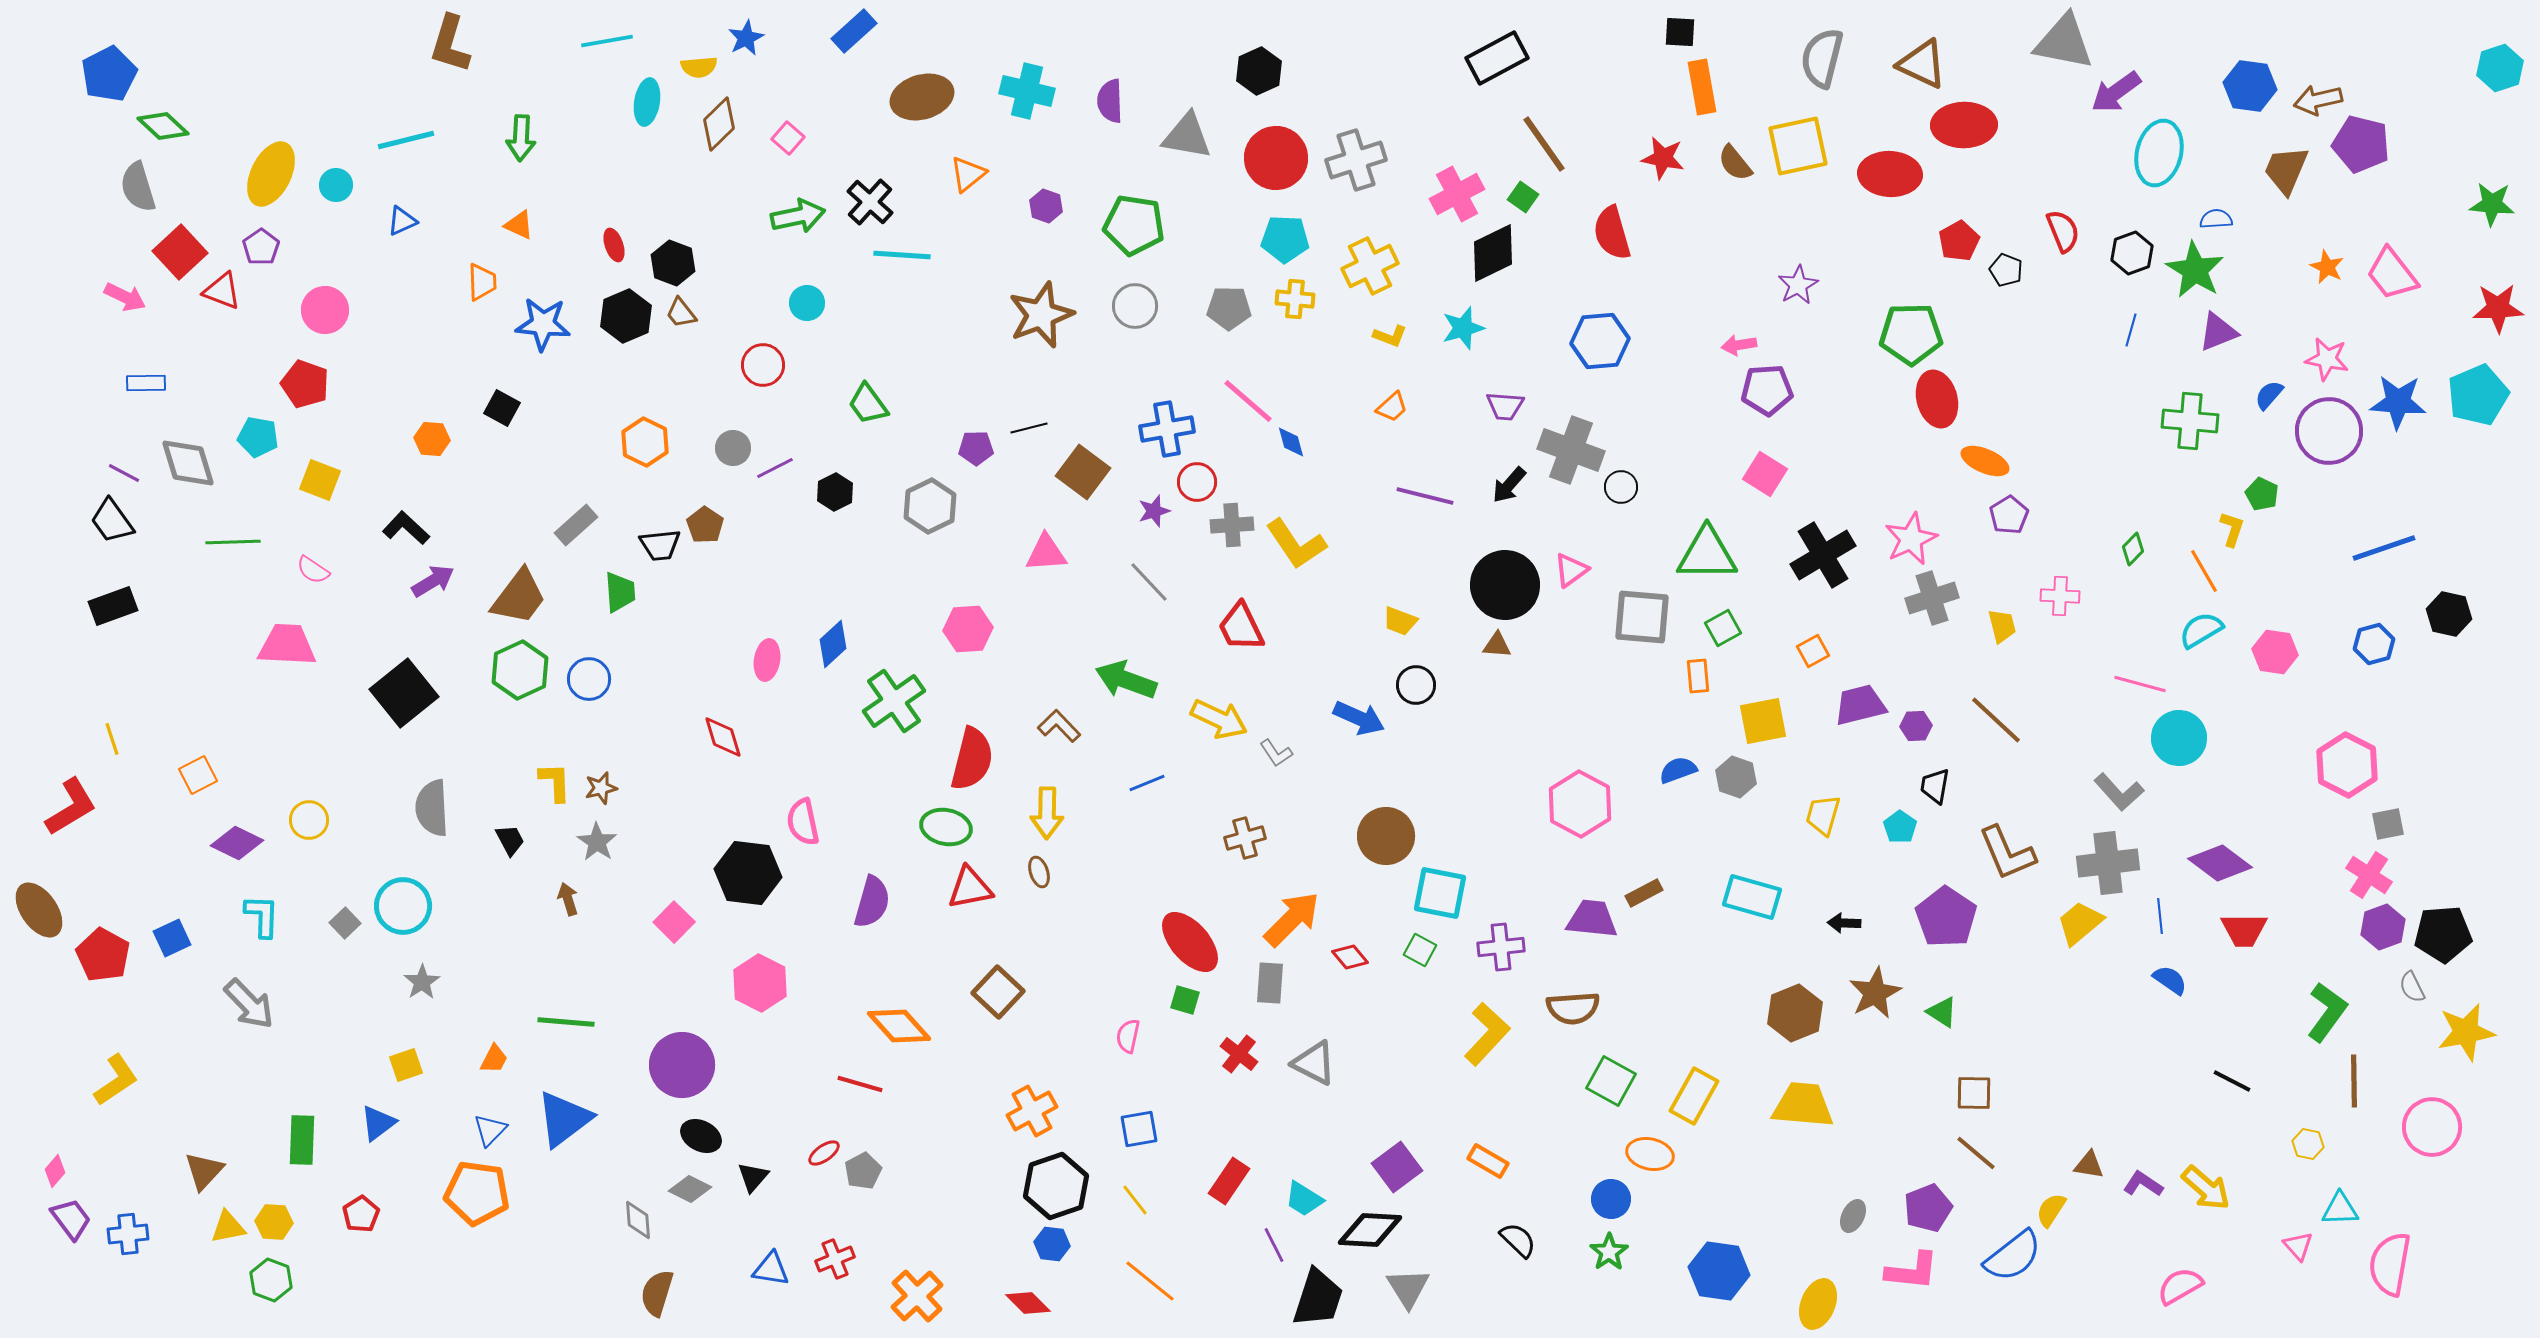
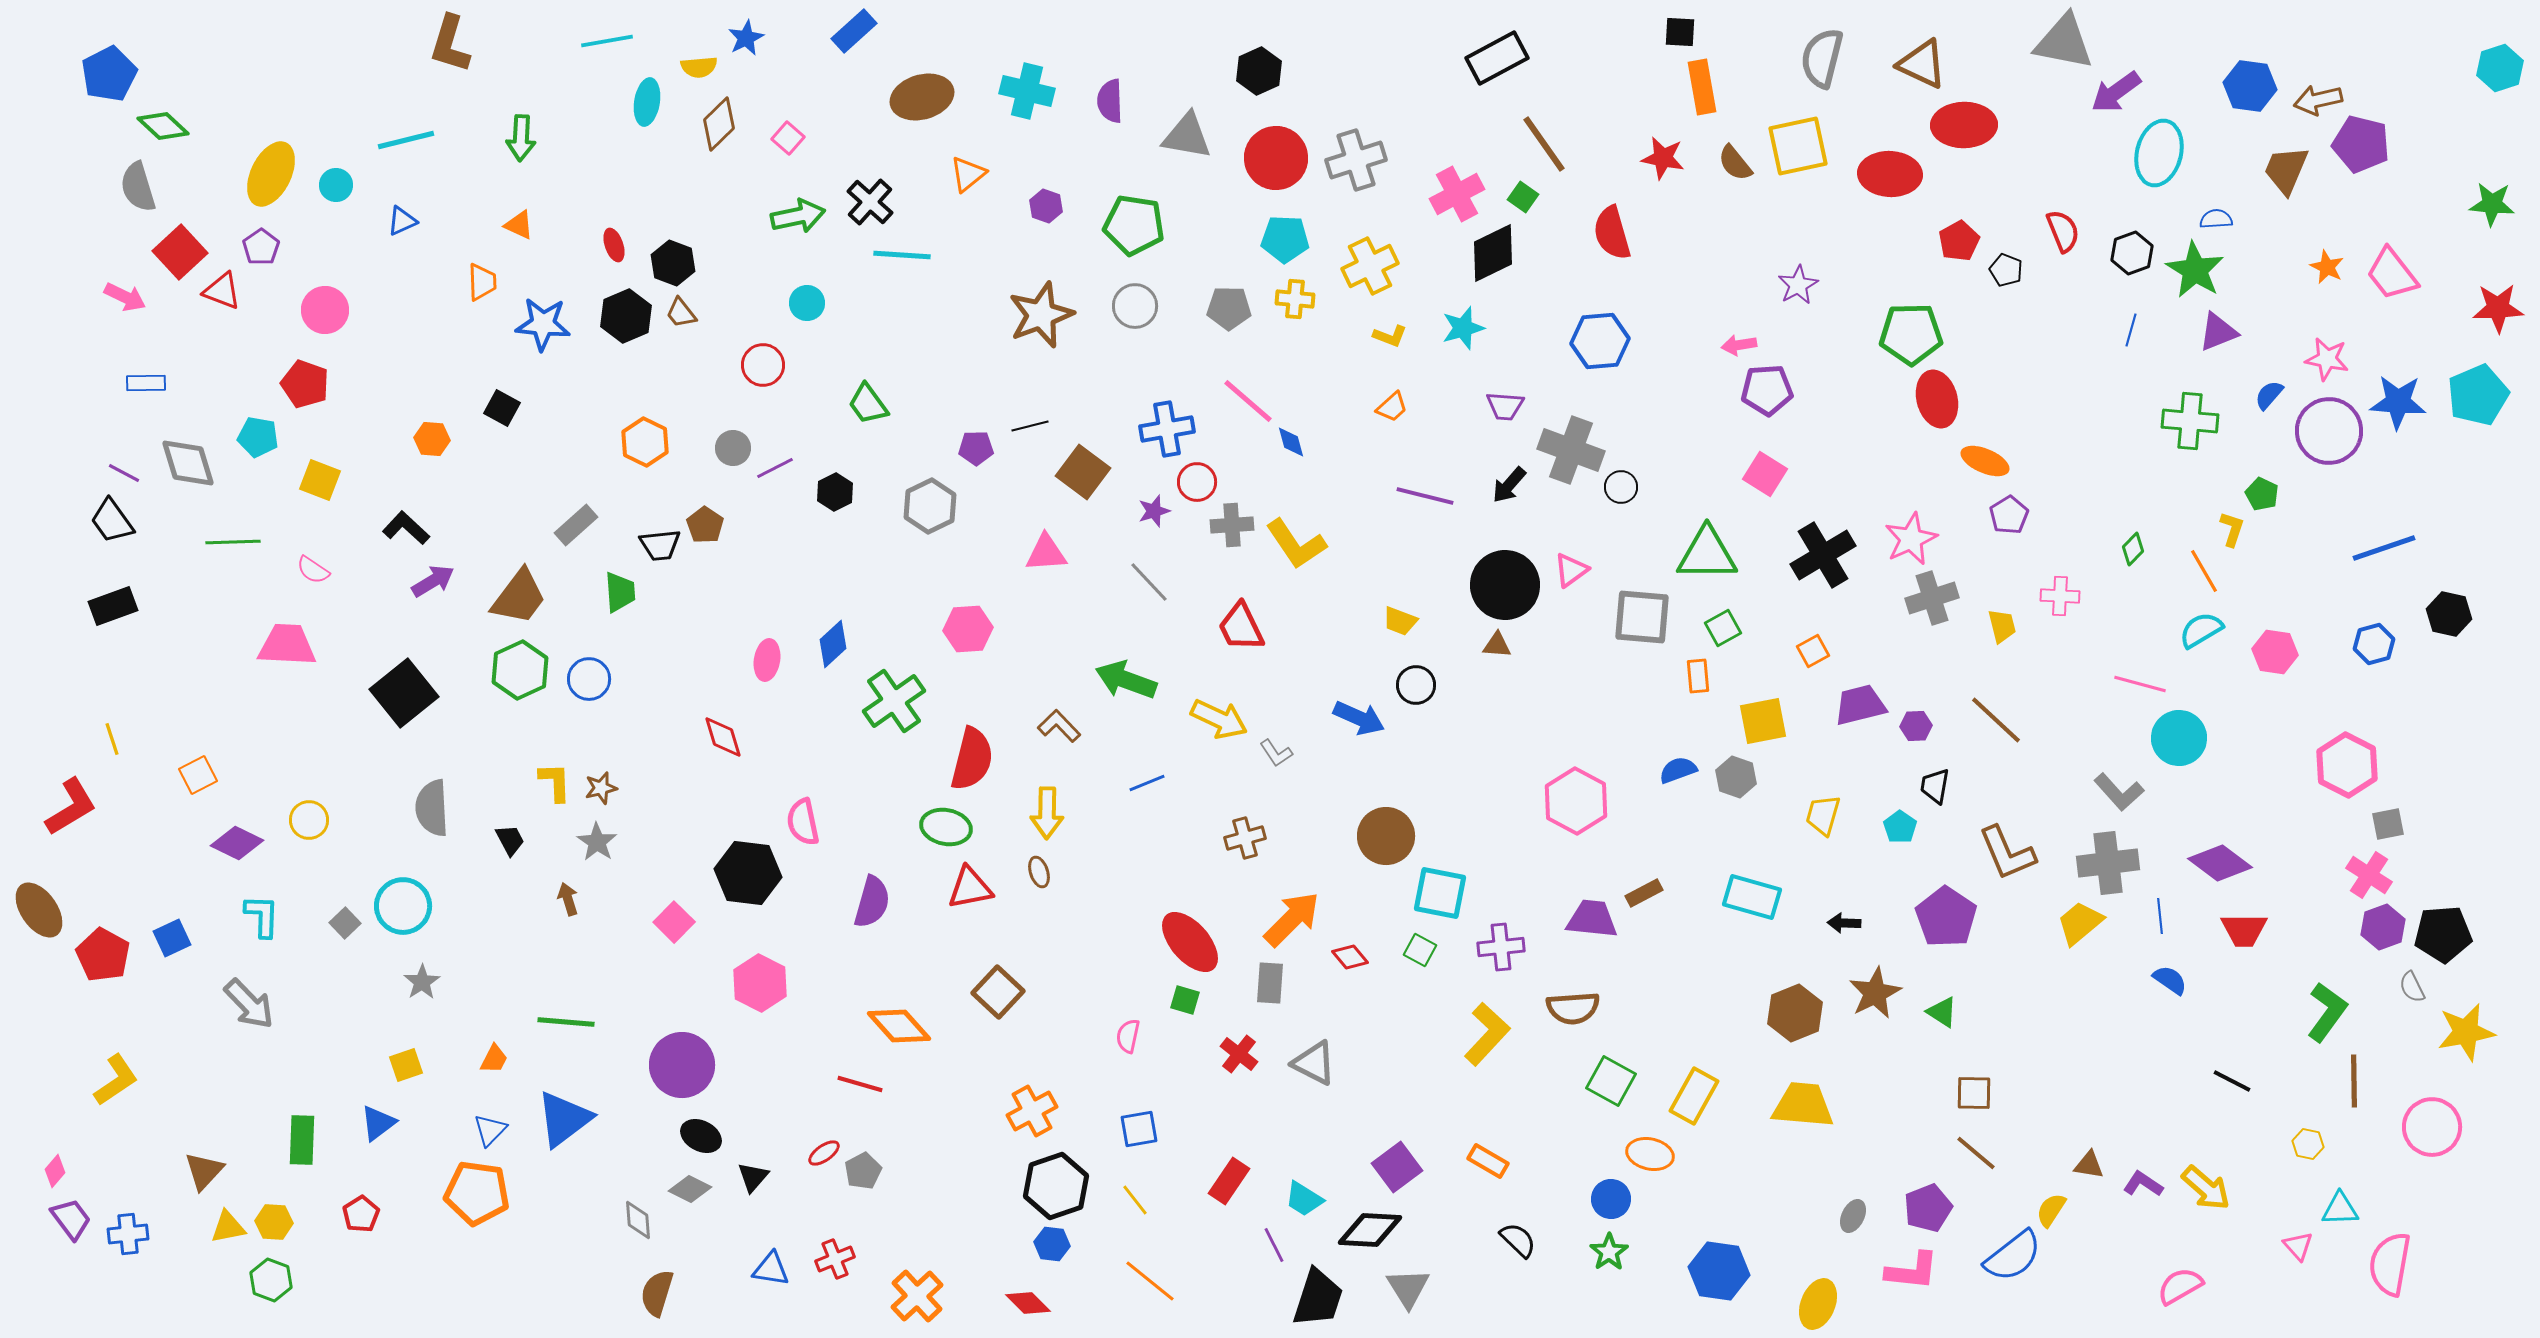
black line at (1029, 428): moved 1 px right, 2 px up
pink hexagon at (1580, 804): moved 4 px left, 3 px up
